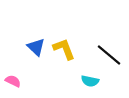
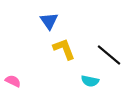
blue triangle: moved 13 px right, 26 px up; rotated 12 degrees clockwise
